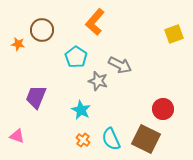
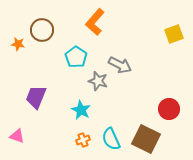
red circle: moved 6 px right
orange cross: rotated 32 degrees clockwise
